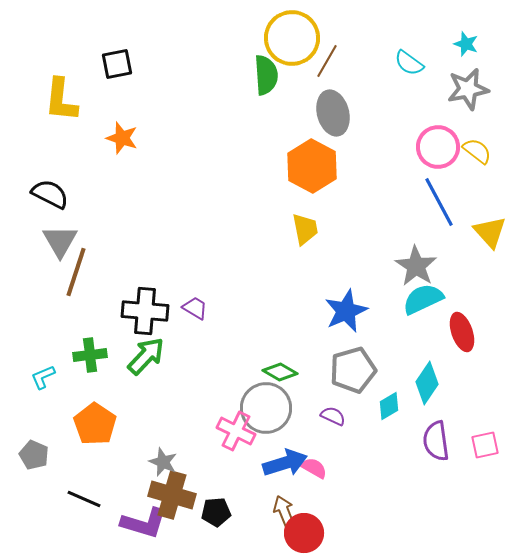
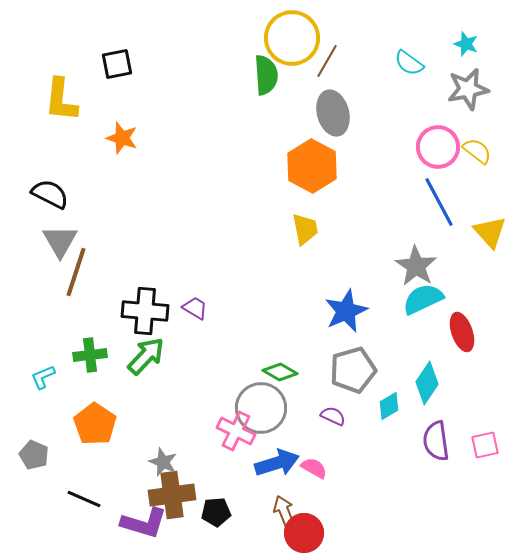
gray circle at (266, 408): moved 5 px left
blue arrow at (285, 463): moved 8 px left
brown cross at (172, 495): rotated 24 degrees counterclockwise
